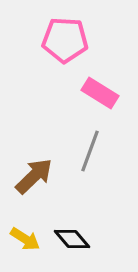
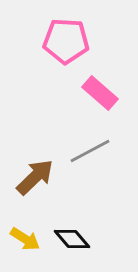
pink pentagon: moved 1 px right, 1 px down
pink rectangle: rotated 9 degrees clockwise
gray line: rotated 42 degrees clockwise
brown arrow: moved 1 px right, 1 px down
